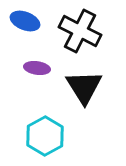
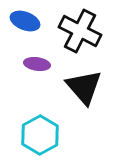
purple ellipse: moved 4 px up
black triangle: rotated 9 degrees counterclockwise
cyan hexagon: moved 5 px left, 1 px up
